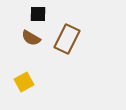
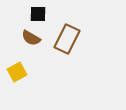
yellow square: moved 7 px left, 10 px up
